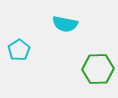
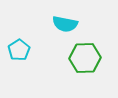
green hexagon: moved 13 px left, 11 px up
